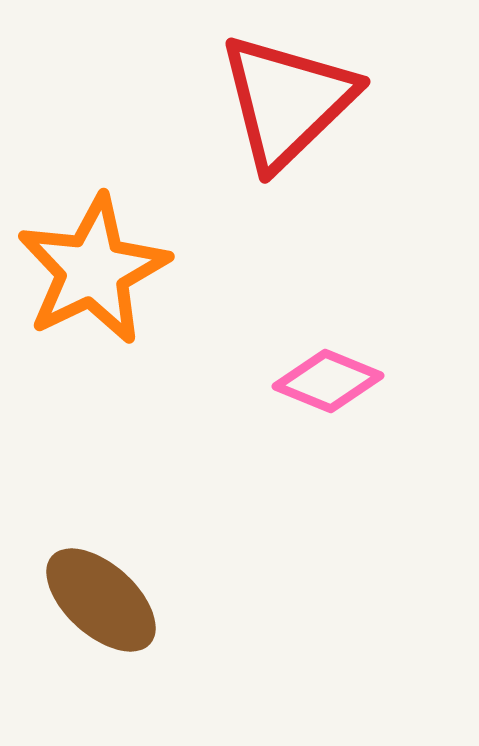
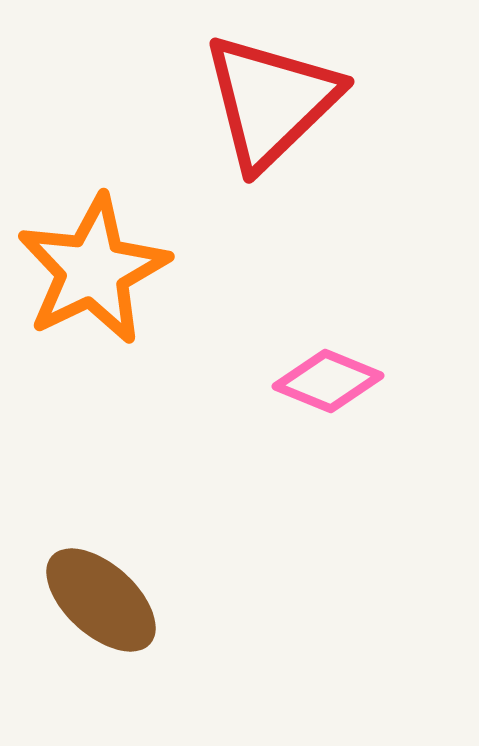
red triangle: moved 16 px left
